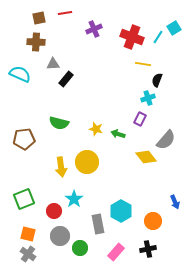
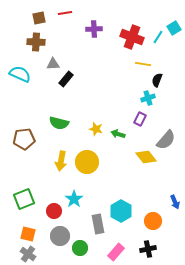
purple cross: rotated 21 degrees clockwise
yellow arrow: moved 6 px up; rotated 18 degrees clockwise
